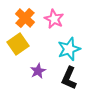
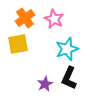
orange cross: rotated 12 degrees clockwise
yellow square: rotated 25 degrees clockwise
cyan star: moved 2 px left
purple star: moved 7 px right, 13 px down
